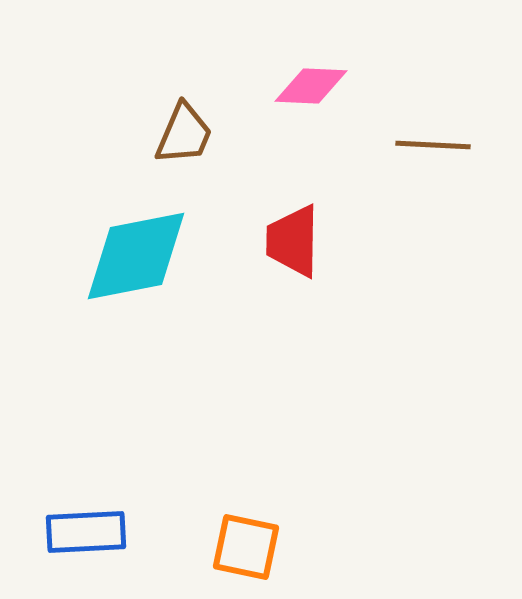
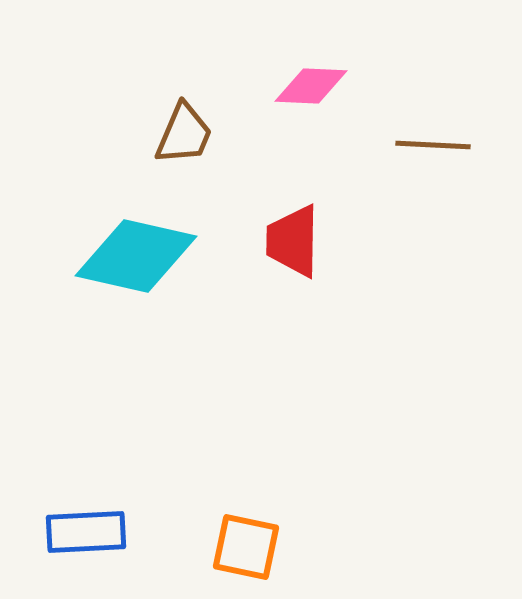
cyan diamond: rotated 24 degrees clockwise
